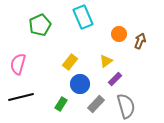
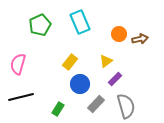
cyan rectangle: moved 3 px left, 5 px down
brown arrow: moved 2 px up; rotated 56 degrees clockwise
green rectangle: moved 3 px left, 5 px down
